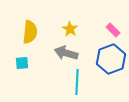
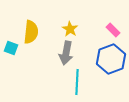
yellow semicircle: moved 1 px right
gray arrow: rotated 95 degrees counterclockwise
cyan square: moved 11 px left, 15 px up; rotated 24 degrees clockwise
